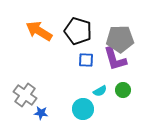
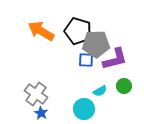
orange arrow: moved 2 px right
gray pentagon: moved 24 px left, 5 px down
purple L-shape: rotated 88 degrees counterclockwise
green circle: moved 1 px right, 4 px up
gray cross: moved 11 px right, 1 px up
cyan circle: moved 1 px right
blue star: rotated 24 degrees clockwise
